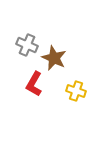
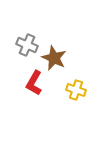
red L-shape: moved 1 px up
yellow cross: moved 1 px up
